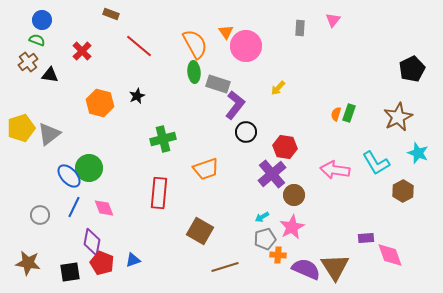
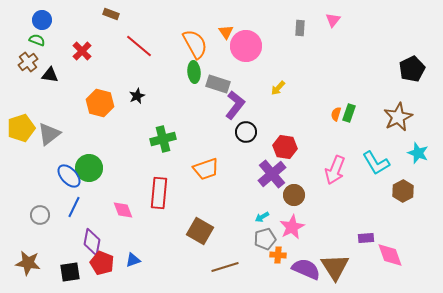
pink arrow at (335, 170): rotated 76 degrees counterclockwise
pink diamond at (104, 208): moved 19 px right, 2 px down
